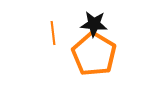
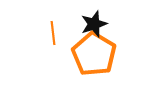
black star: rotated 24 degrees counterclockwise
